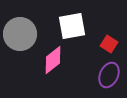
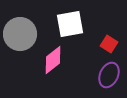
white square: moved 2 px left, 2 px up
